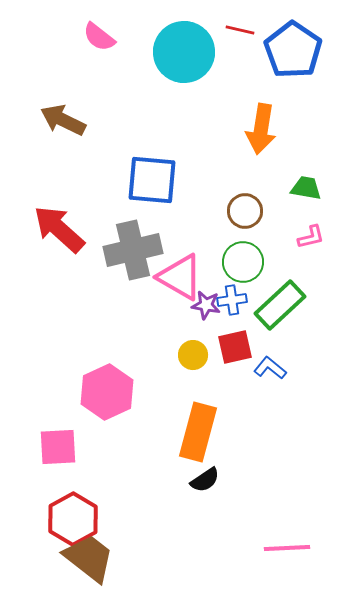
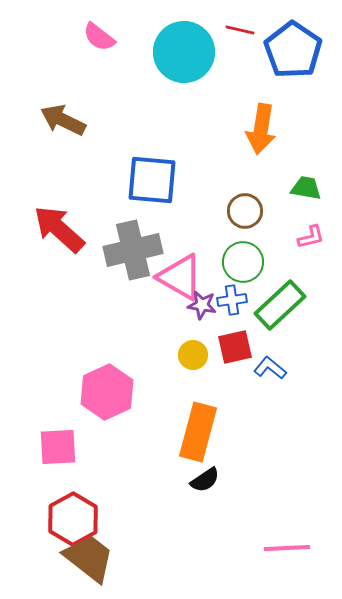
purple star: moved 4 px left
